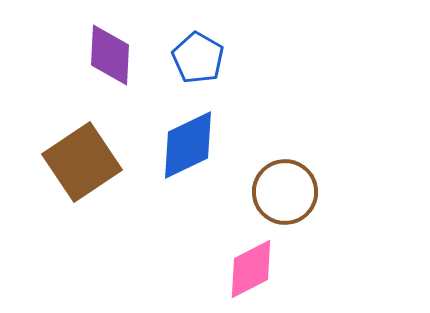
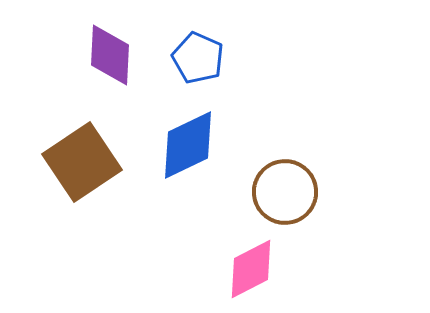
blue pentagon: rotated 6 degrees counterclockwise
